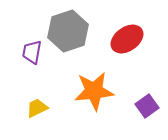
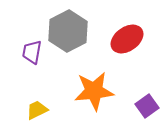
gray hexagon: rotated 9 degrees counterclockwise
yellow trapezoid: moved 2 px down
